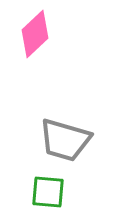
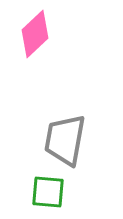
gray trapezoid: rotated 84 degrees clockwise
